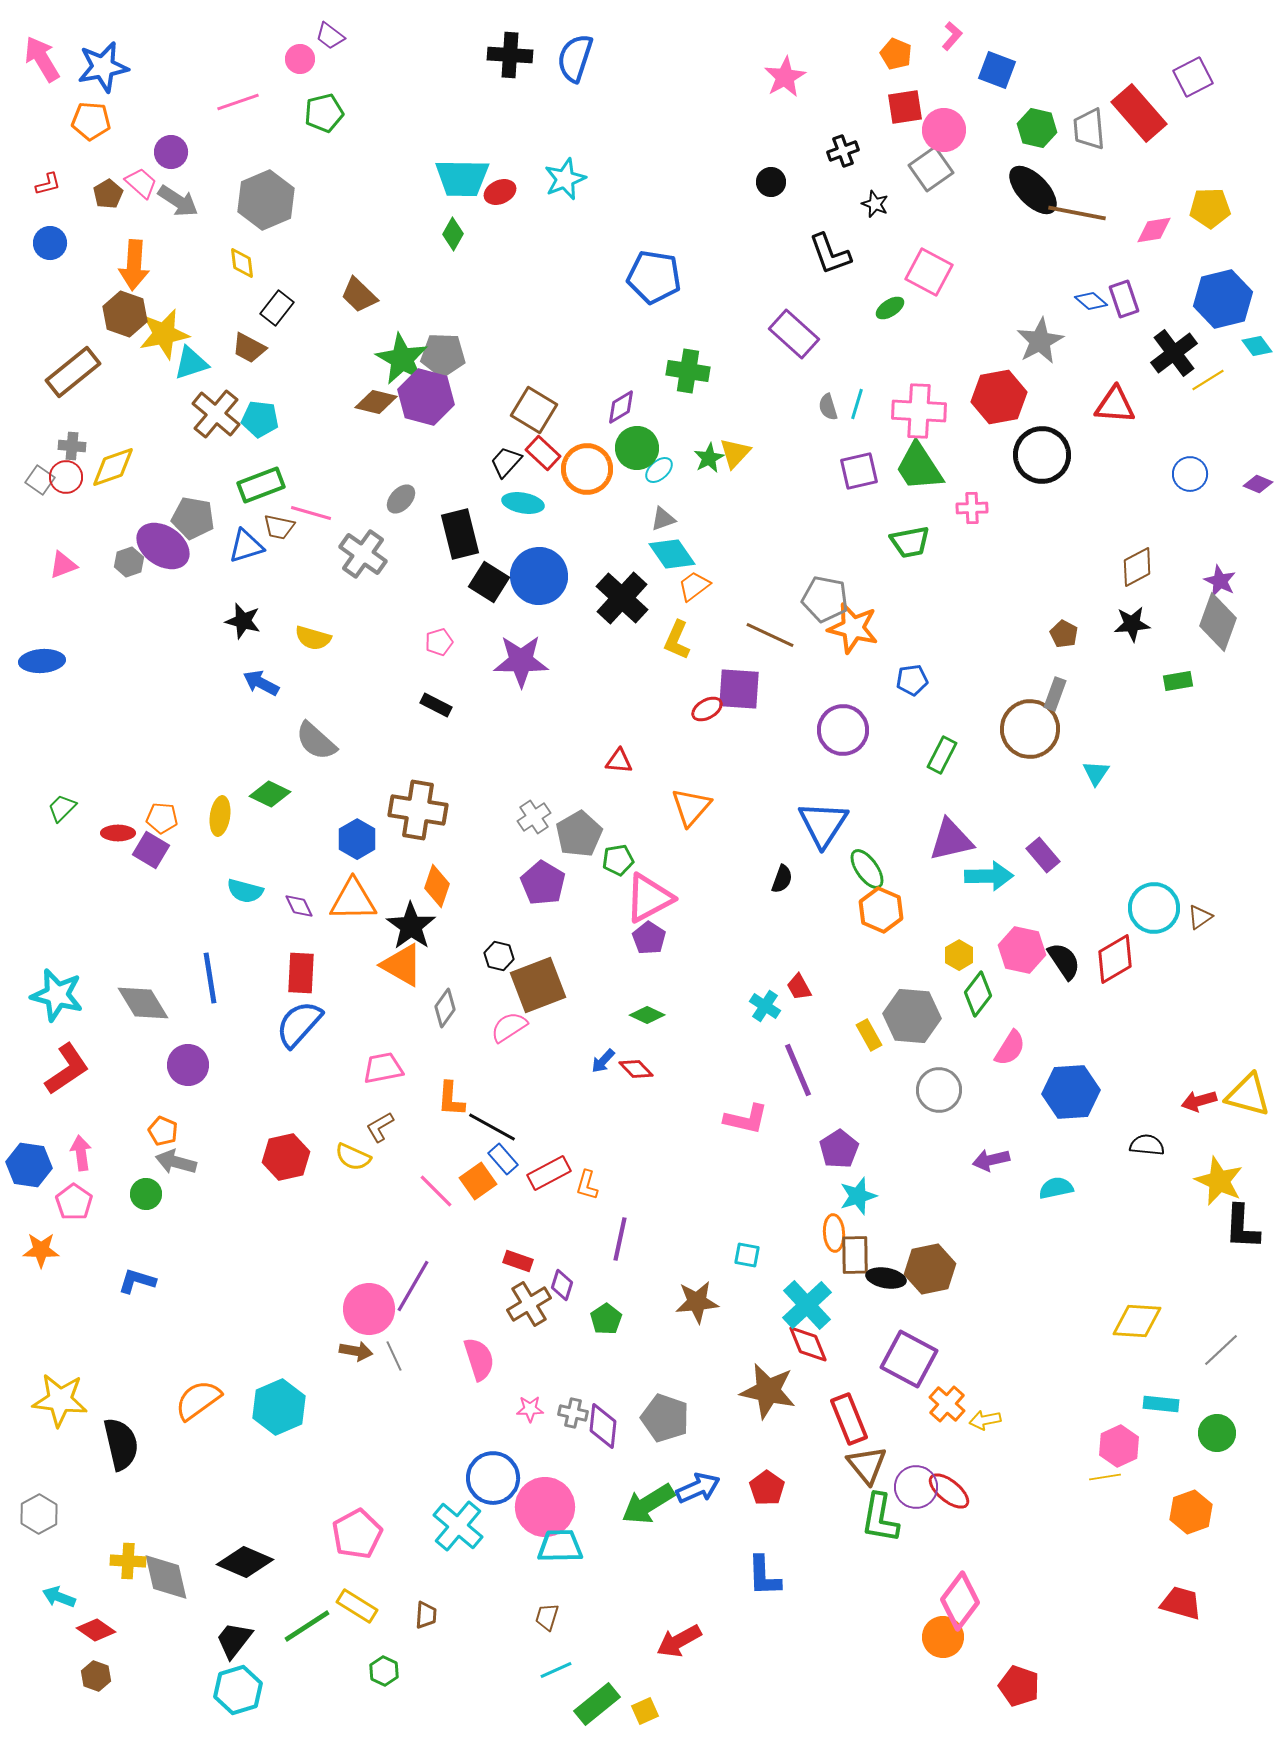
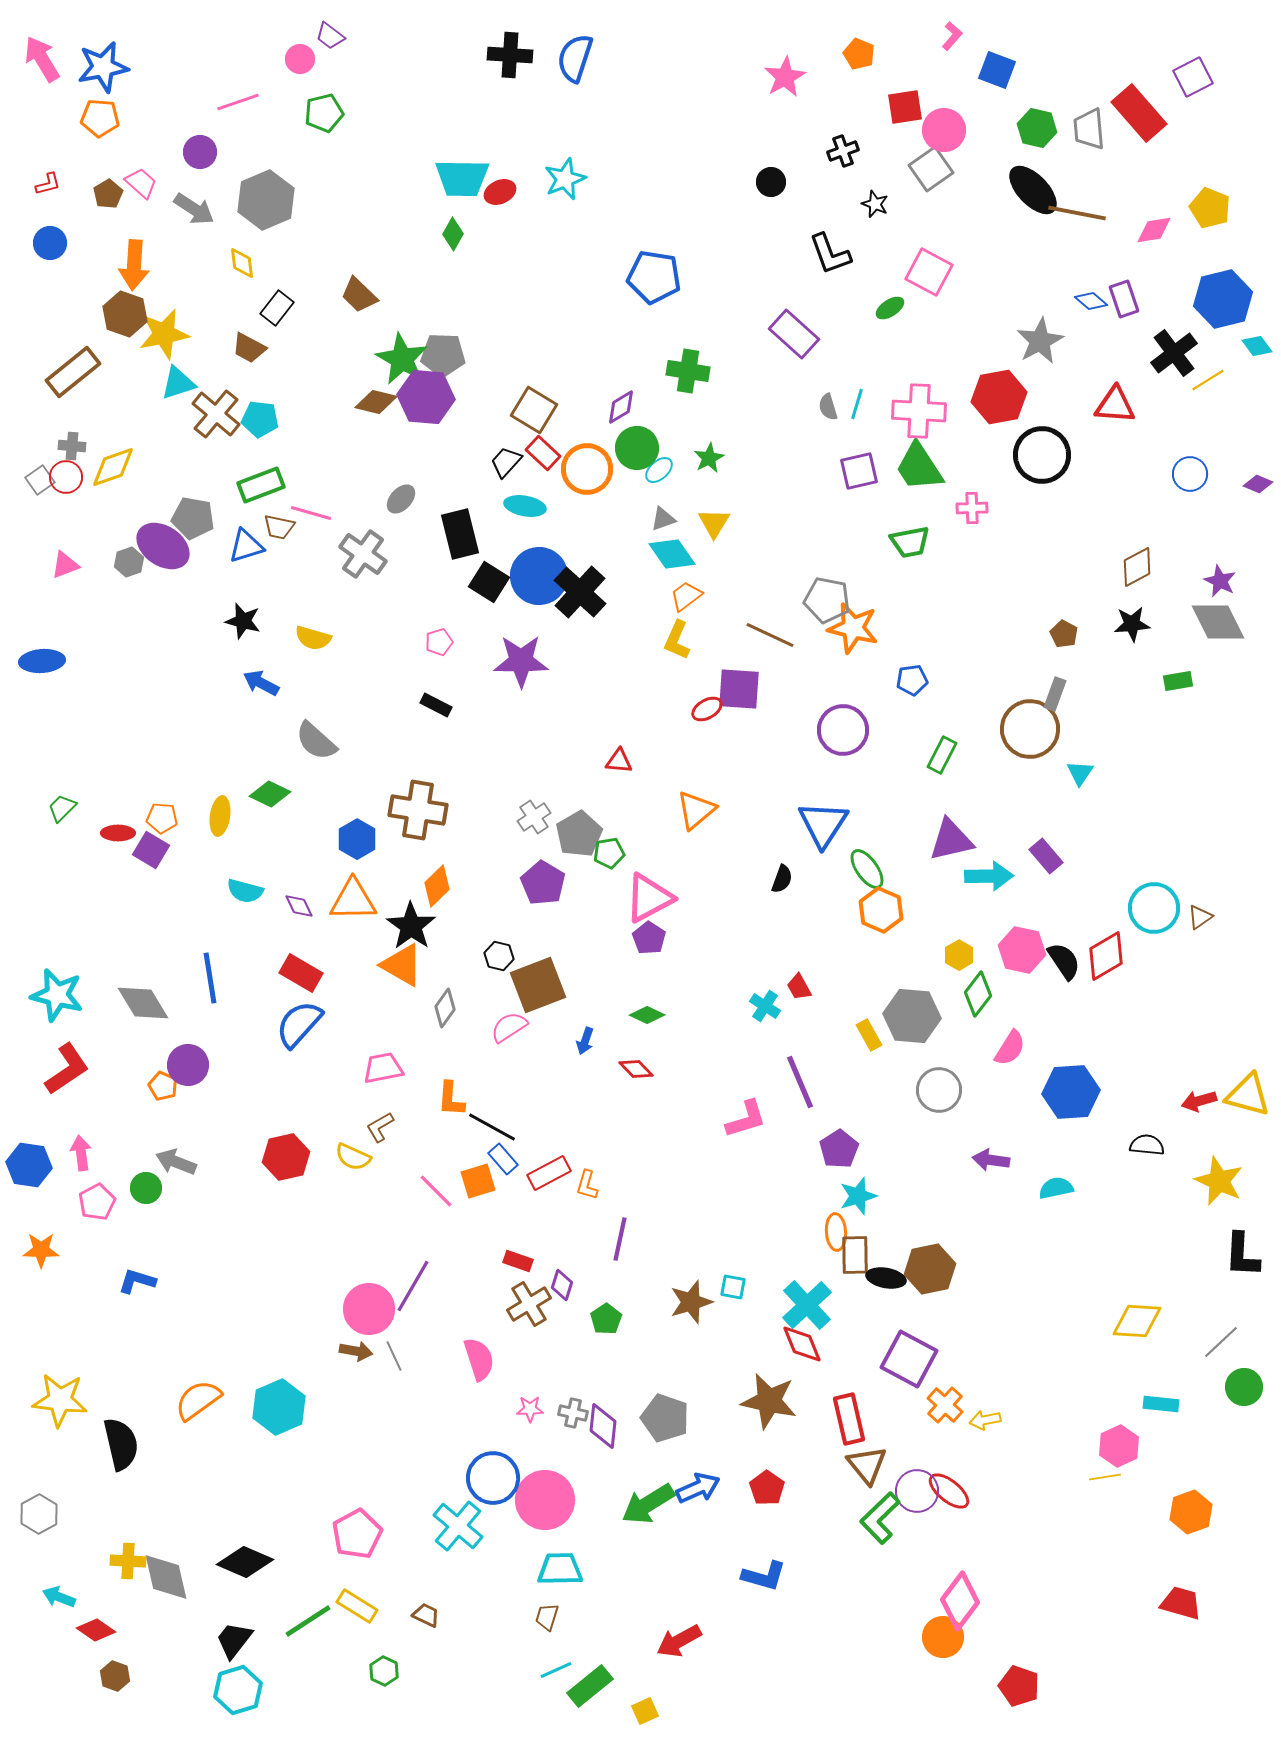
orange pentagon at (896, 54): moved 37 px left
orange pentagon at (91, 121): moved 9 px right, 3 px up
purple circle at (171, 152): moved 29 px right
gray arrow at (178, 201): moved 16 px right, 8 px down
yellow pentagon at (1210, 208): rotated 24 degrees clockwise
cyan triangle at (191, 363): moved 13 px left, 20 px down
purple hexagon at (426, 397): rotated 10 degrees counterclockwise
yellow triangle at (735, 453): moved 21 px left, 70 px down; rotated 12 degrees counterclockwise
gray square at (40, 480): rotated 20 degrees clockwise
cyan ellipse at (523, 503): moved 2 px right, 3 px down
pink triangle at (63, 565): moved 2 px right
orange trapezoid at (694, 586): moved 8 px left, 10 px down
black cross at (622, 598): moved 42 px left, 6 px up
gray pentagon at (825, 599): moved 2 px right, 1 px down
gray diamond at (1218, 622): rotated 46 degrees counterclockwise
cyan triangle at (1096, 773): moved 16 px left
orange triangle at (691, 807): moved 5 px right, 3 px down; rotated 9 degrees clockwise
purple rectangle at (1043, 855): moved 3 px right, 1 px down
green pentagon at (618, 860): moved 9 px left, 7 px up
orange diamond at (437, 886): rotated 27 degrees clockwise
red diamond at (1115, 959): moved 9 px left, 3 px up
red rectangle at (301, 973): rotated 63 degrees counterclockwise
blue arrow at (603, 1061): moved 18 px left, 20 px up; rotated 24 degrees counterclockwise
purple line at (798, 1070): moved 2 px right, 12 px down
pink L-shape at (746, 1119): rotated 30 degrees counterclockwise
orange pentagon at (163, 1131): moved 45 px up
purple arrow at (991, 1160): rotated 21 degrees clockwise
gray arrow at (176, 1162): rotated 6 degrees clockwise
orange square at (478, 1181): rotated 18 degrees clockwise
green circle at (146, 1194): moved 6 px up
pink pentagon at (74, 1202): moved 23 px right; rotated 9 degrees clockwise
black L-shape at (1242, 1227): moved 28 px down
orange ellipse at (834, 1233): moved 2 px right, 1 px up
cyan square at (747, 1255): moved 14 px left, 32 px down
brown star at (697, 1302): moved 6 px left; rotated 12 degrees counterclockwise
red diamond at (808, 1344): moved 6 px left
gray line at (1221, 1350): moved 8 px up
brown star at (768, 1391): moved 1 px right, 10 px down
orange cross at (947, 1404): moved 2 px left, 1 px down
red rectangle at (849, 1419): rotated 9 degrees clockwise
green circle at (1217, 1433): moved 27 px right, 46 px up
purple circle at (916, 1487): moved 1 px right, 4 px down
pink circle at (545, 1507): moved 7 px up
green L-shape at (880, 1518): rotated 36 degrees clockwise
cyan trapezoid at (560, 1546): moved 23 px down
blue L-shape at (764, 1576): rotated 72 degrees counterclockwise
brown trapezoid at (426, 1615): rotated 68 degrees counterclockwise
green line at (307, 1626): moved 1 px right, 5 px up
brown hexagon at (96, 1676): moved 19 px right
green rectangle at (597, 1704): moved 7 px left, 18 px up
